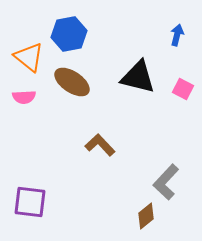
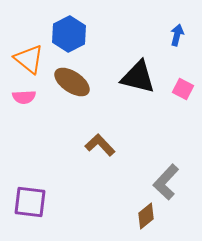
blue hexagon: rotated 16 degrees counterclockwise
orange triangle: moved 2 px down
